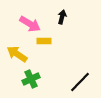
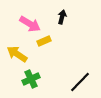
yellow rectangle: rotated 24 degrees counterclockwise
